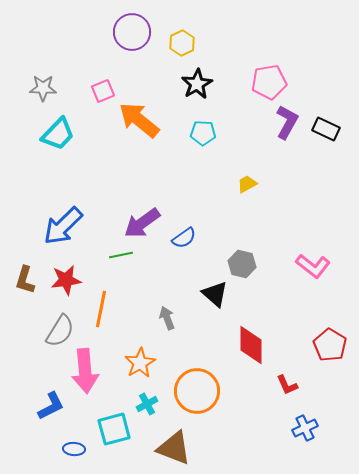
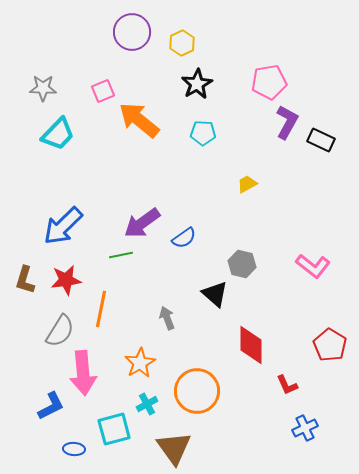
black rectangle: moved 5 px left, 11 px down
pink arrow: moved 2 px left, 2 px down
brown triangle: rotated 33 degrees clockwise
